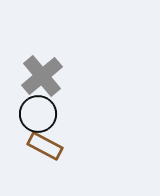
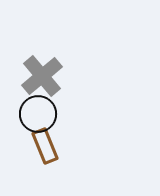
brown rectangle: rotated 40 degrees clockwise
